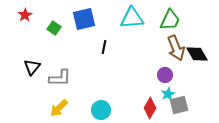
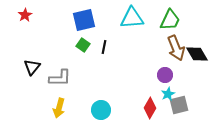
blue square: moved 1 px down
green square: moved 29 px right, 17 px down
yellow arrow: rotated 30 degrees counterclockwise
